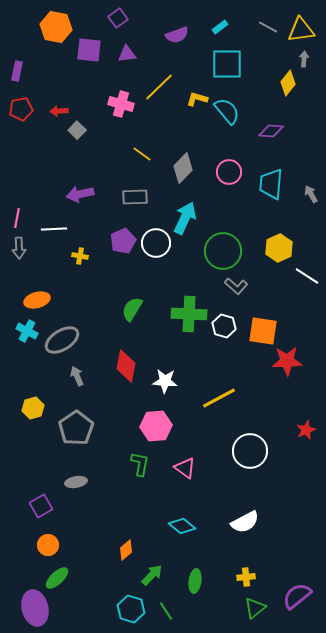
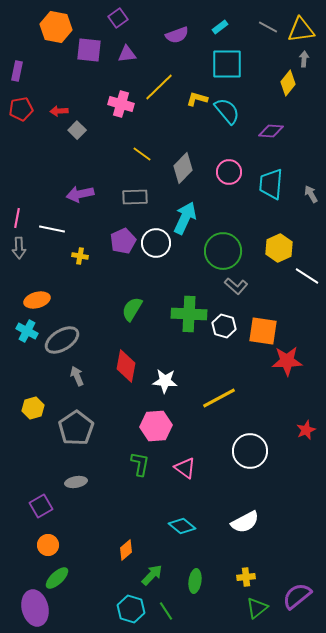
white line at (54, 229): moved 2 px left; rotated 15 degrees clockwise
green triangle at (255, 608): moved 2 px right
